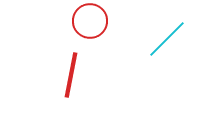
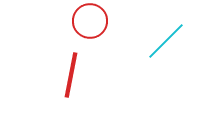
cyan line: moved 1 px left, 2 px down
